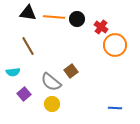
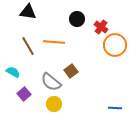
black triangle: moved 1 px up
orange line: moved 25 px down
cyan semicircle: rotated 144 degrees counterclockwise
yellow circle: moved 2 px right
